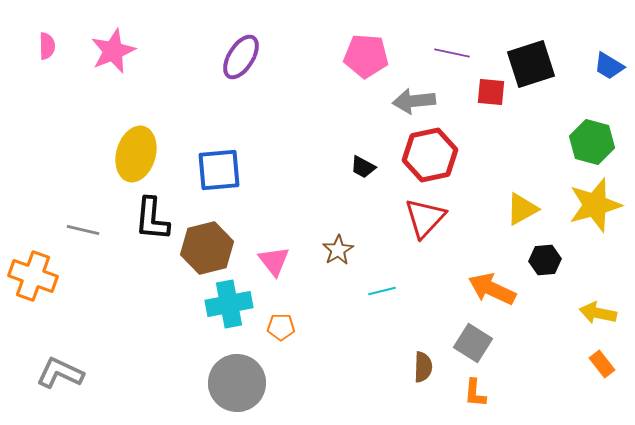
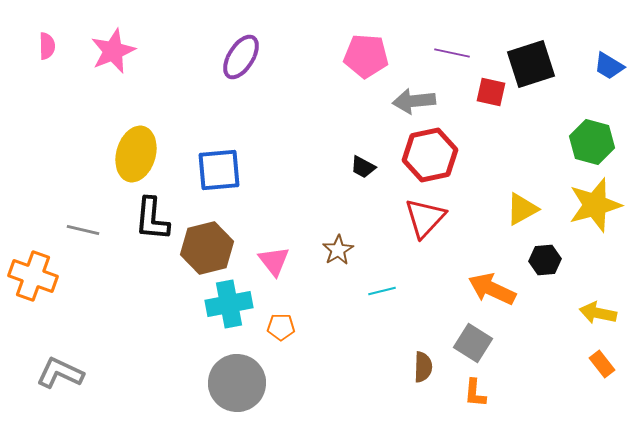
red square: rotated 8 degrees clockwise
